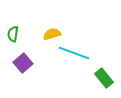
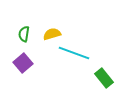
green semicircle: moved 11 px right
